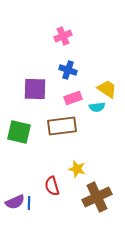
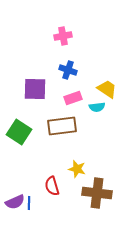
pink cross: rotated 12 degrees clockwise
green square: rotated 20 degrees clockwise
brown cross: moved 4 px up; rotated 32 degrees clockwise
